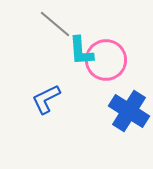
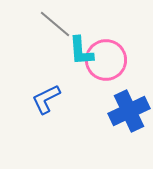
blue cross: rotated 33 degrees clockwise
